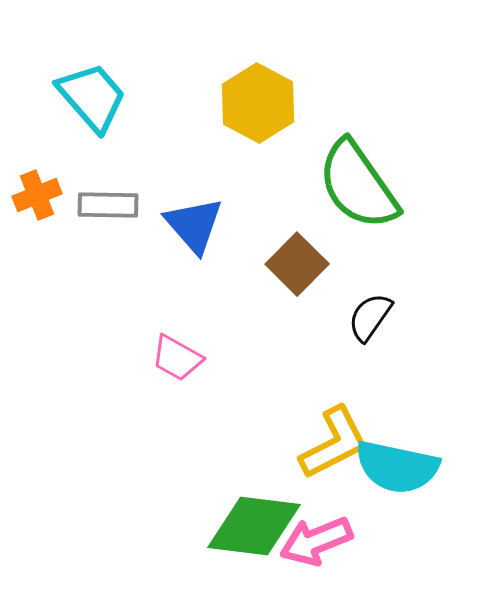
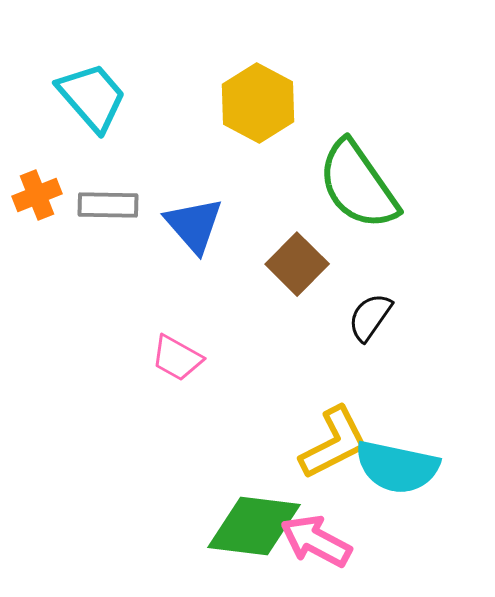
pink arrow: rotated 50 degrees clockwise
